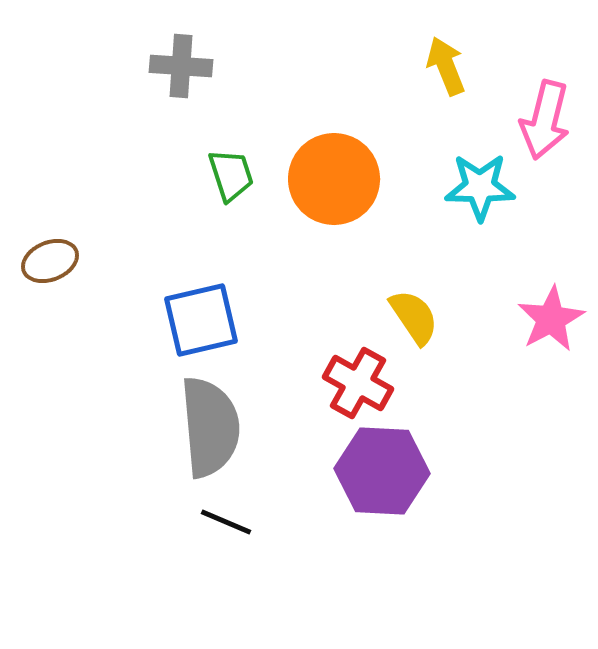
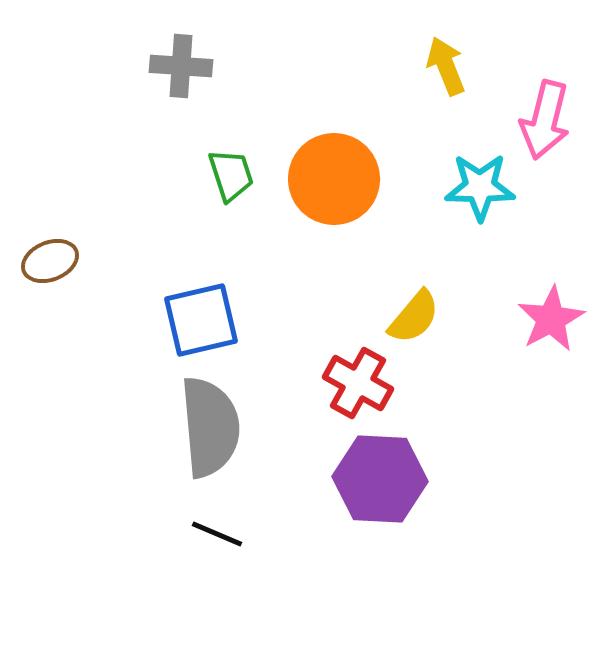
yellow semicircle: rotated 74 degrees clockwise
purple hexagon: moved 2 px left, 8 px down
black line: moved 9 px left, 12 px down
